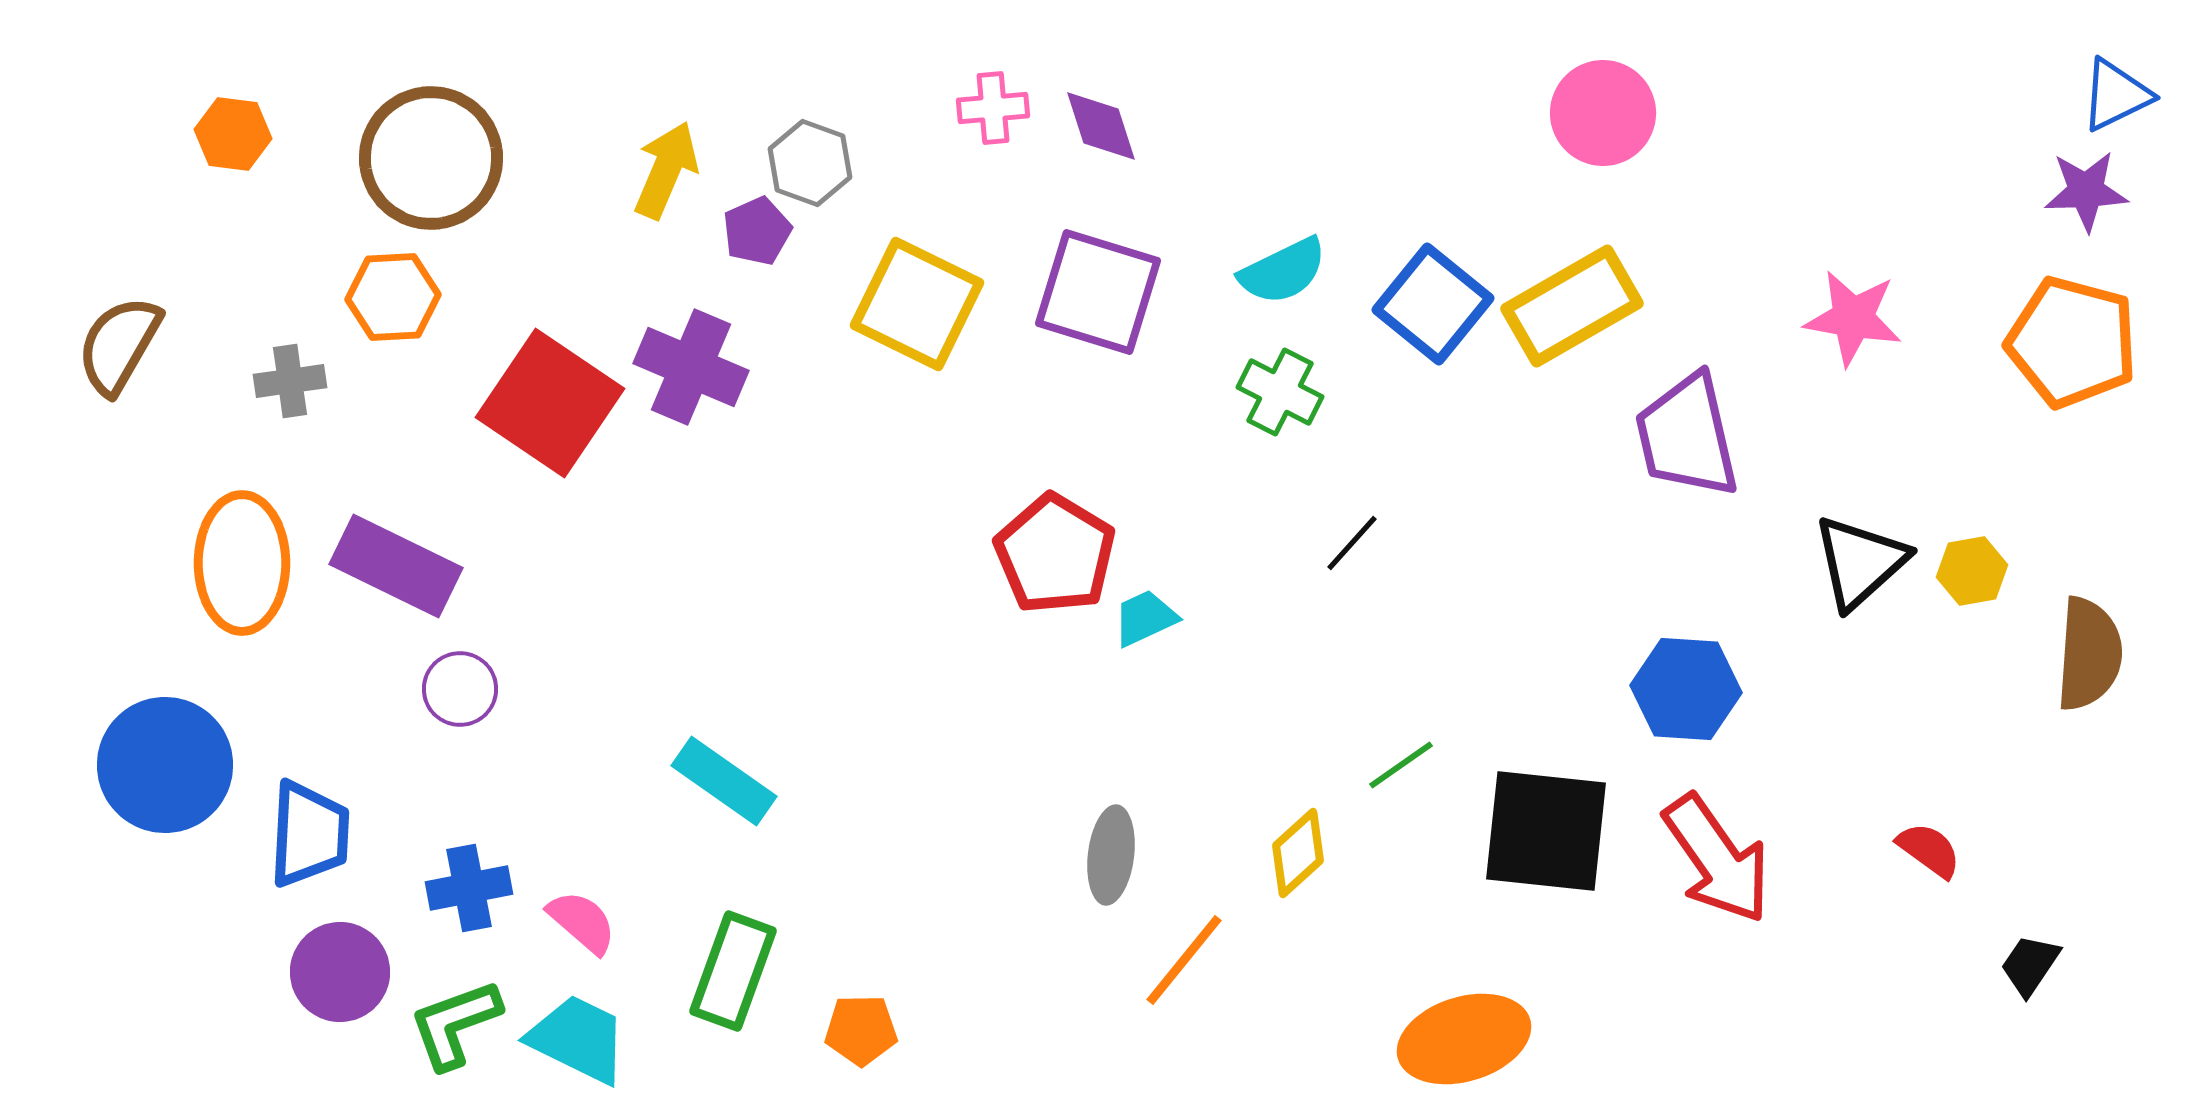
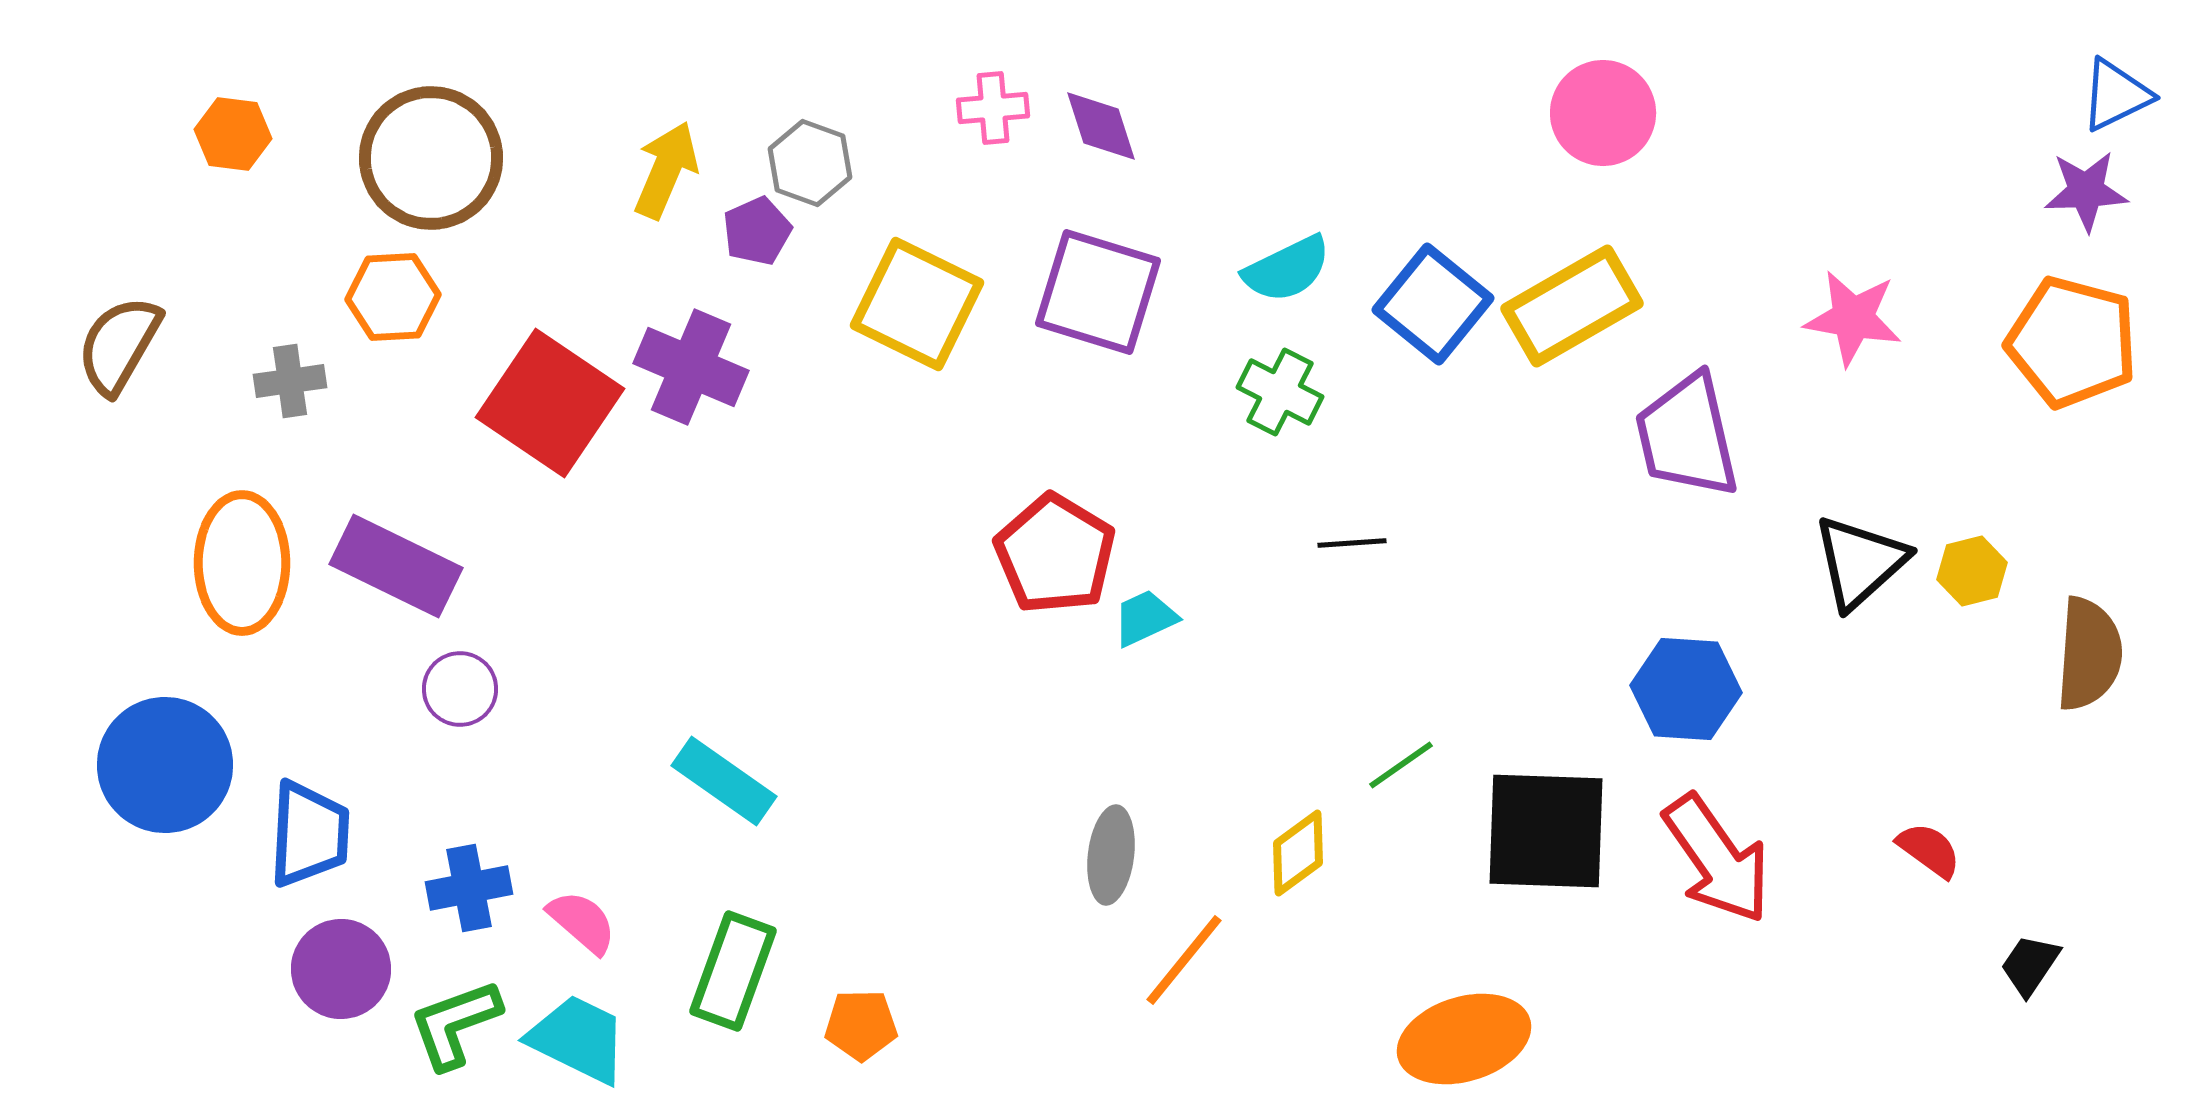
cyan semicircle at (1283, 271): moved 4 px right, 2 px up
black line at (1352, 543): rotated 44 degrees clockwise
yellow hexagon at (1972, 571): rotated 4 degrees counterclockwise
black square at (1546, 831): rotated 4 degrees counterclockwise
yellow diamond at (1298, 853): rotated 6 degrees clockwise
purple circle at (340, 972): moved 1 px right, 3 px up
orange pentagon at (861, 1030): moved 5 px up
